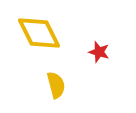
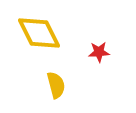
red star: rotated 20 degrees counterclockwise
